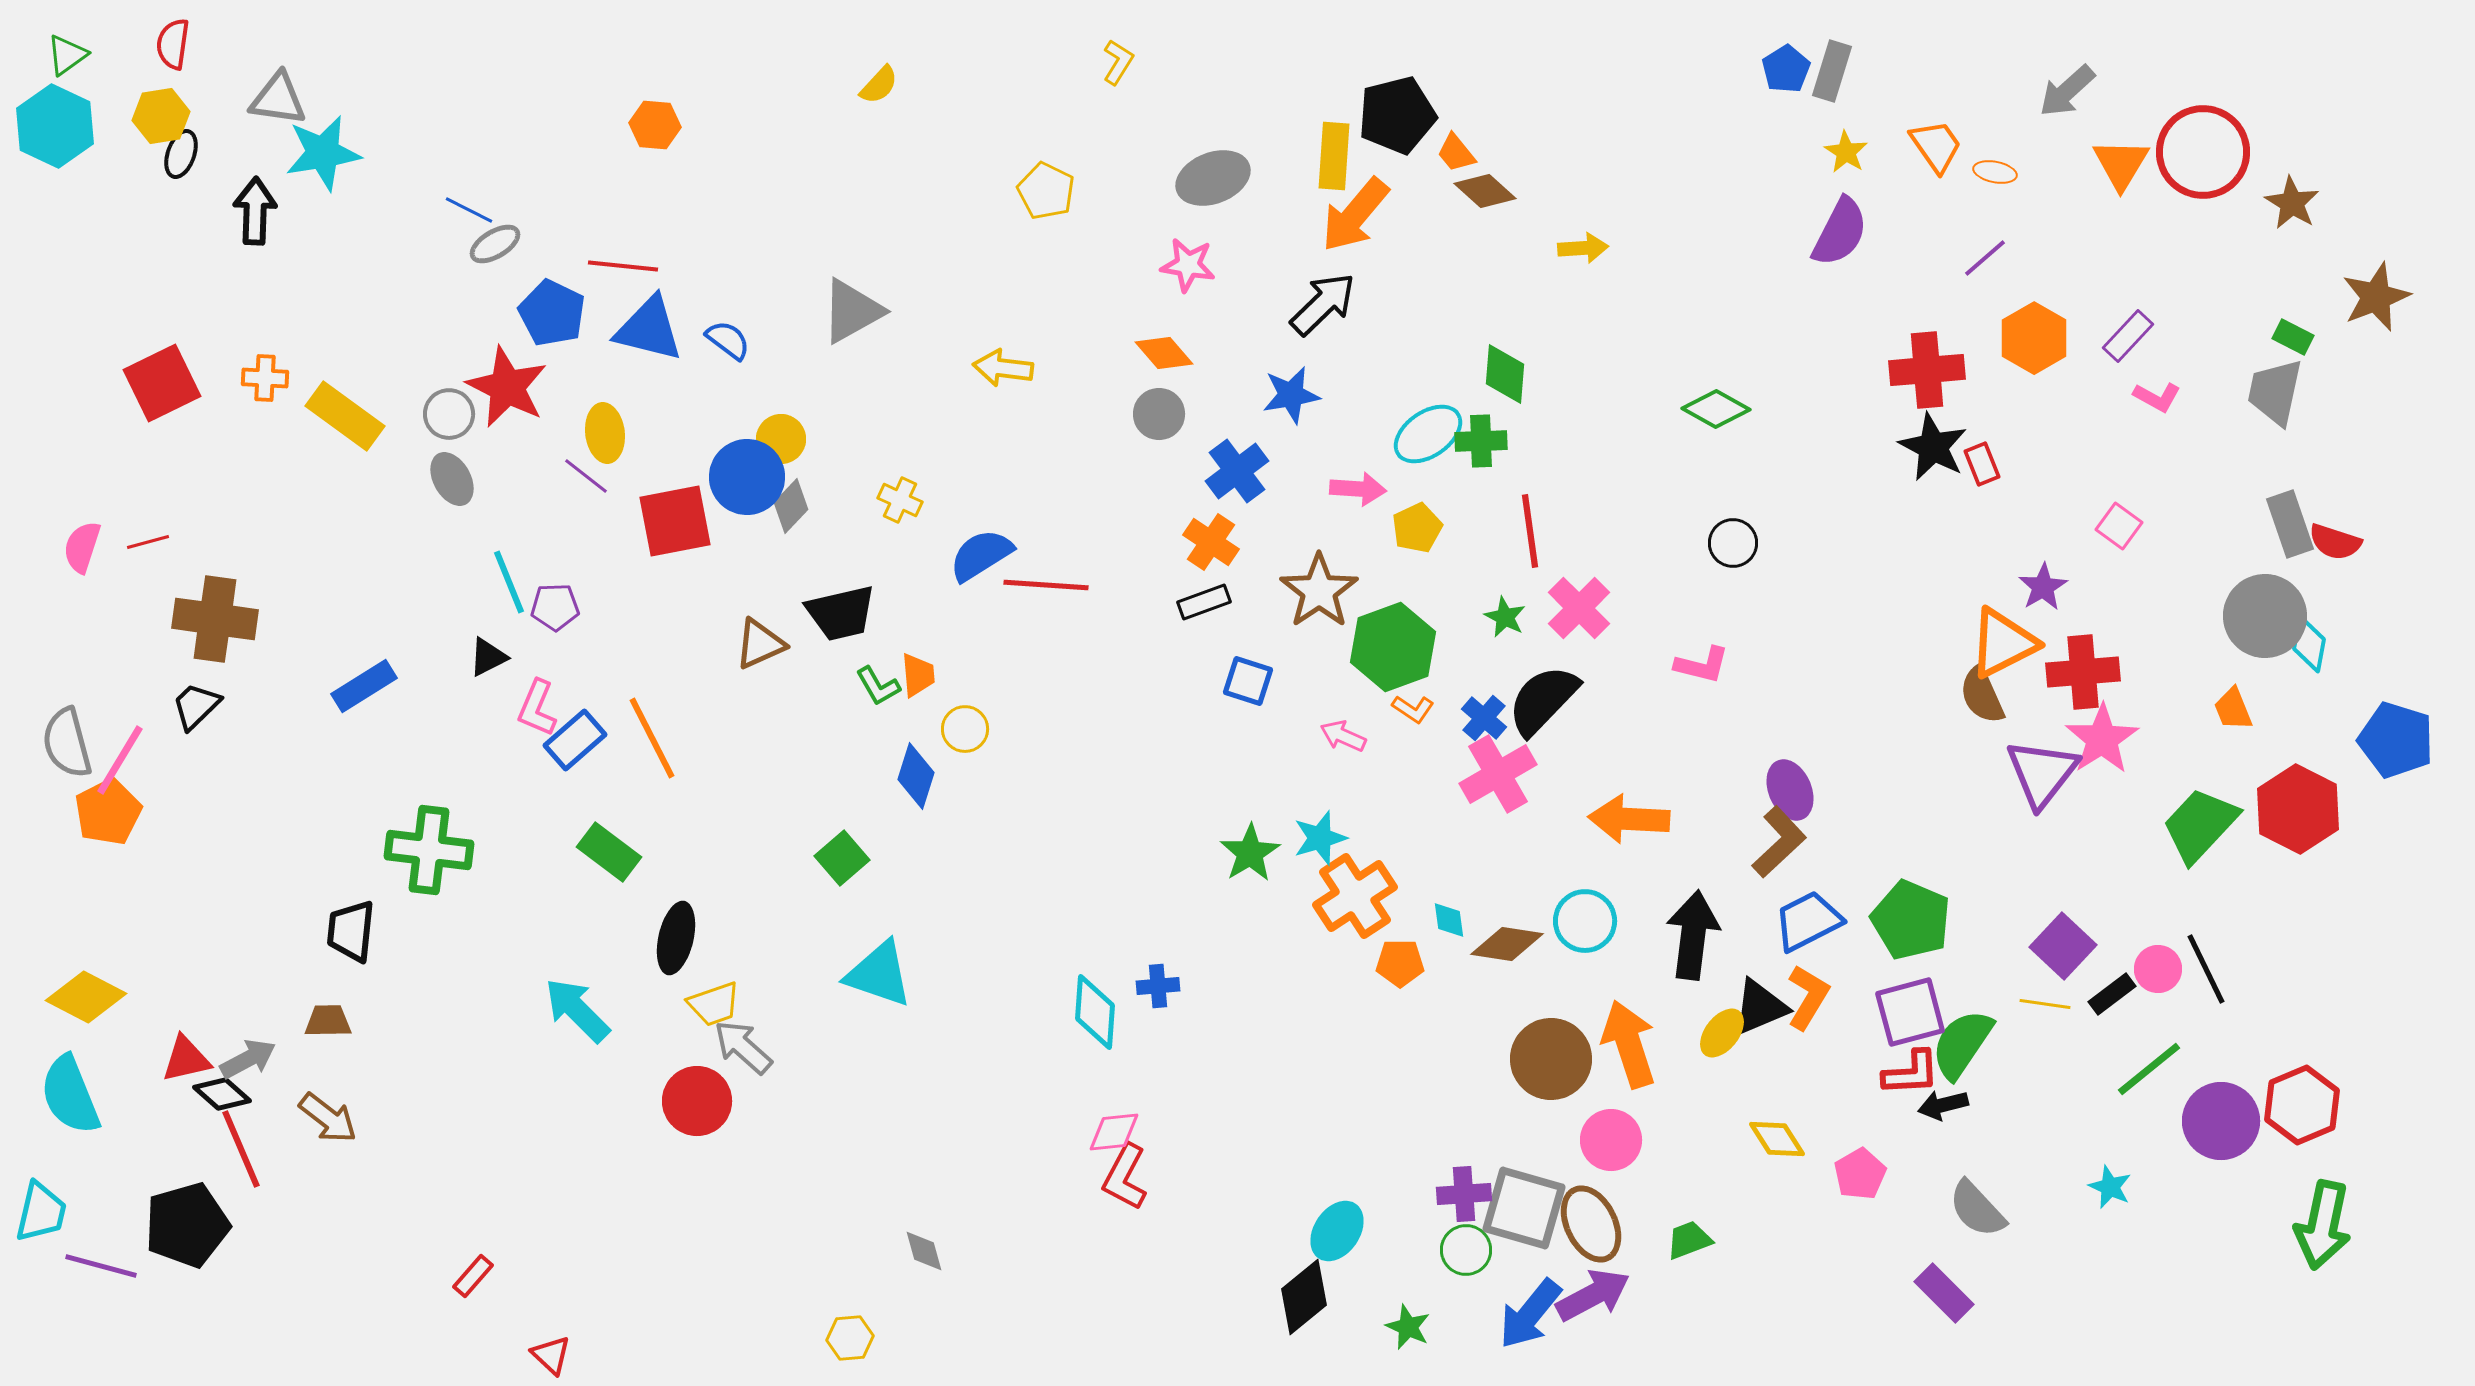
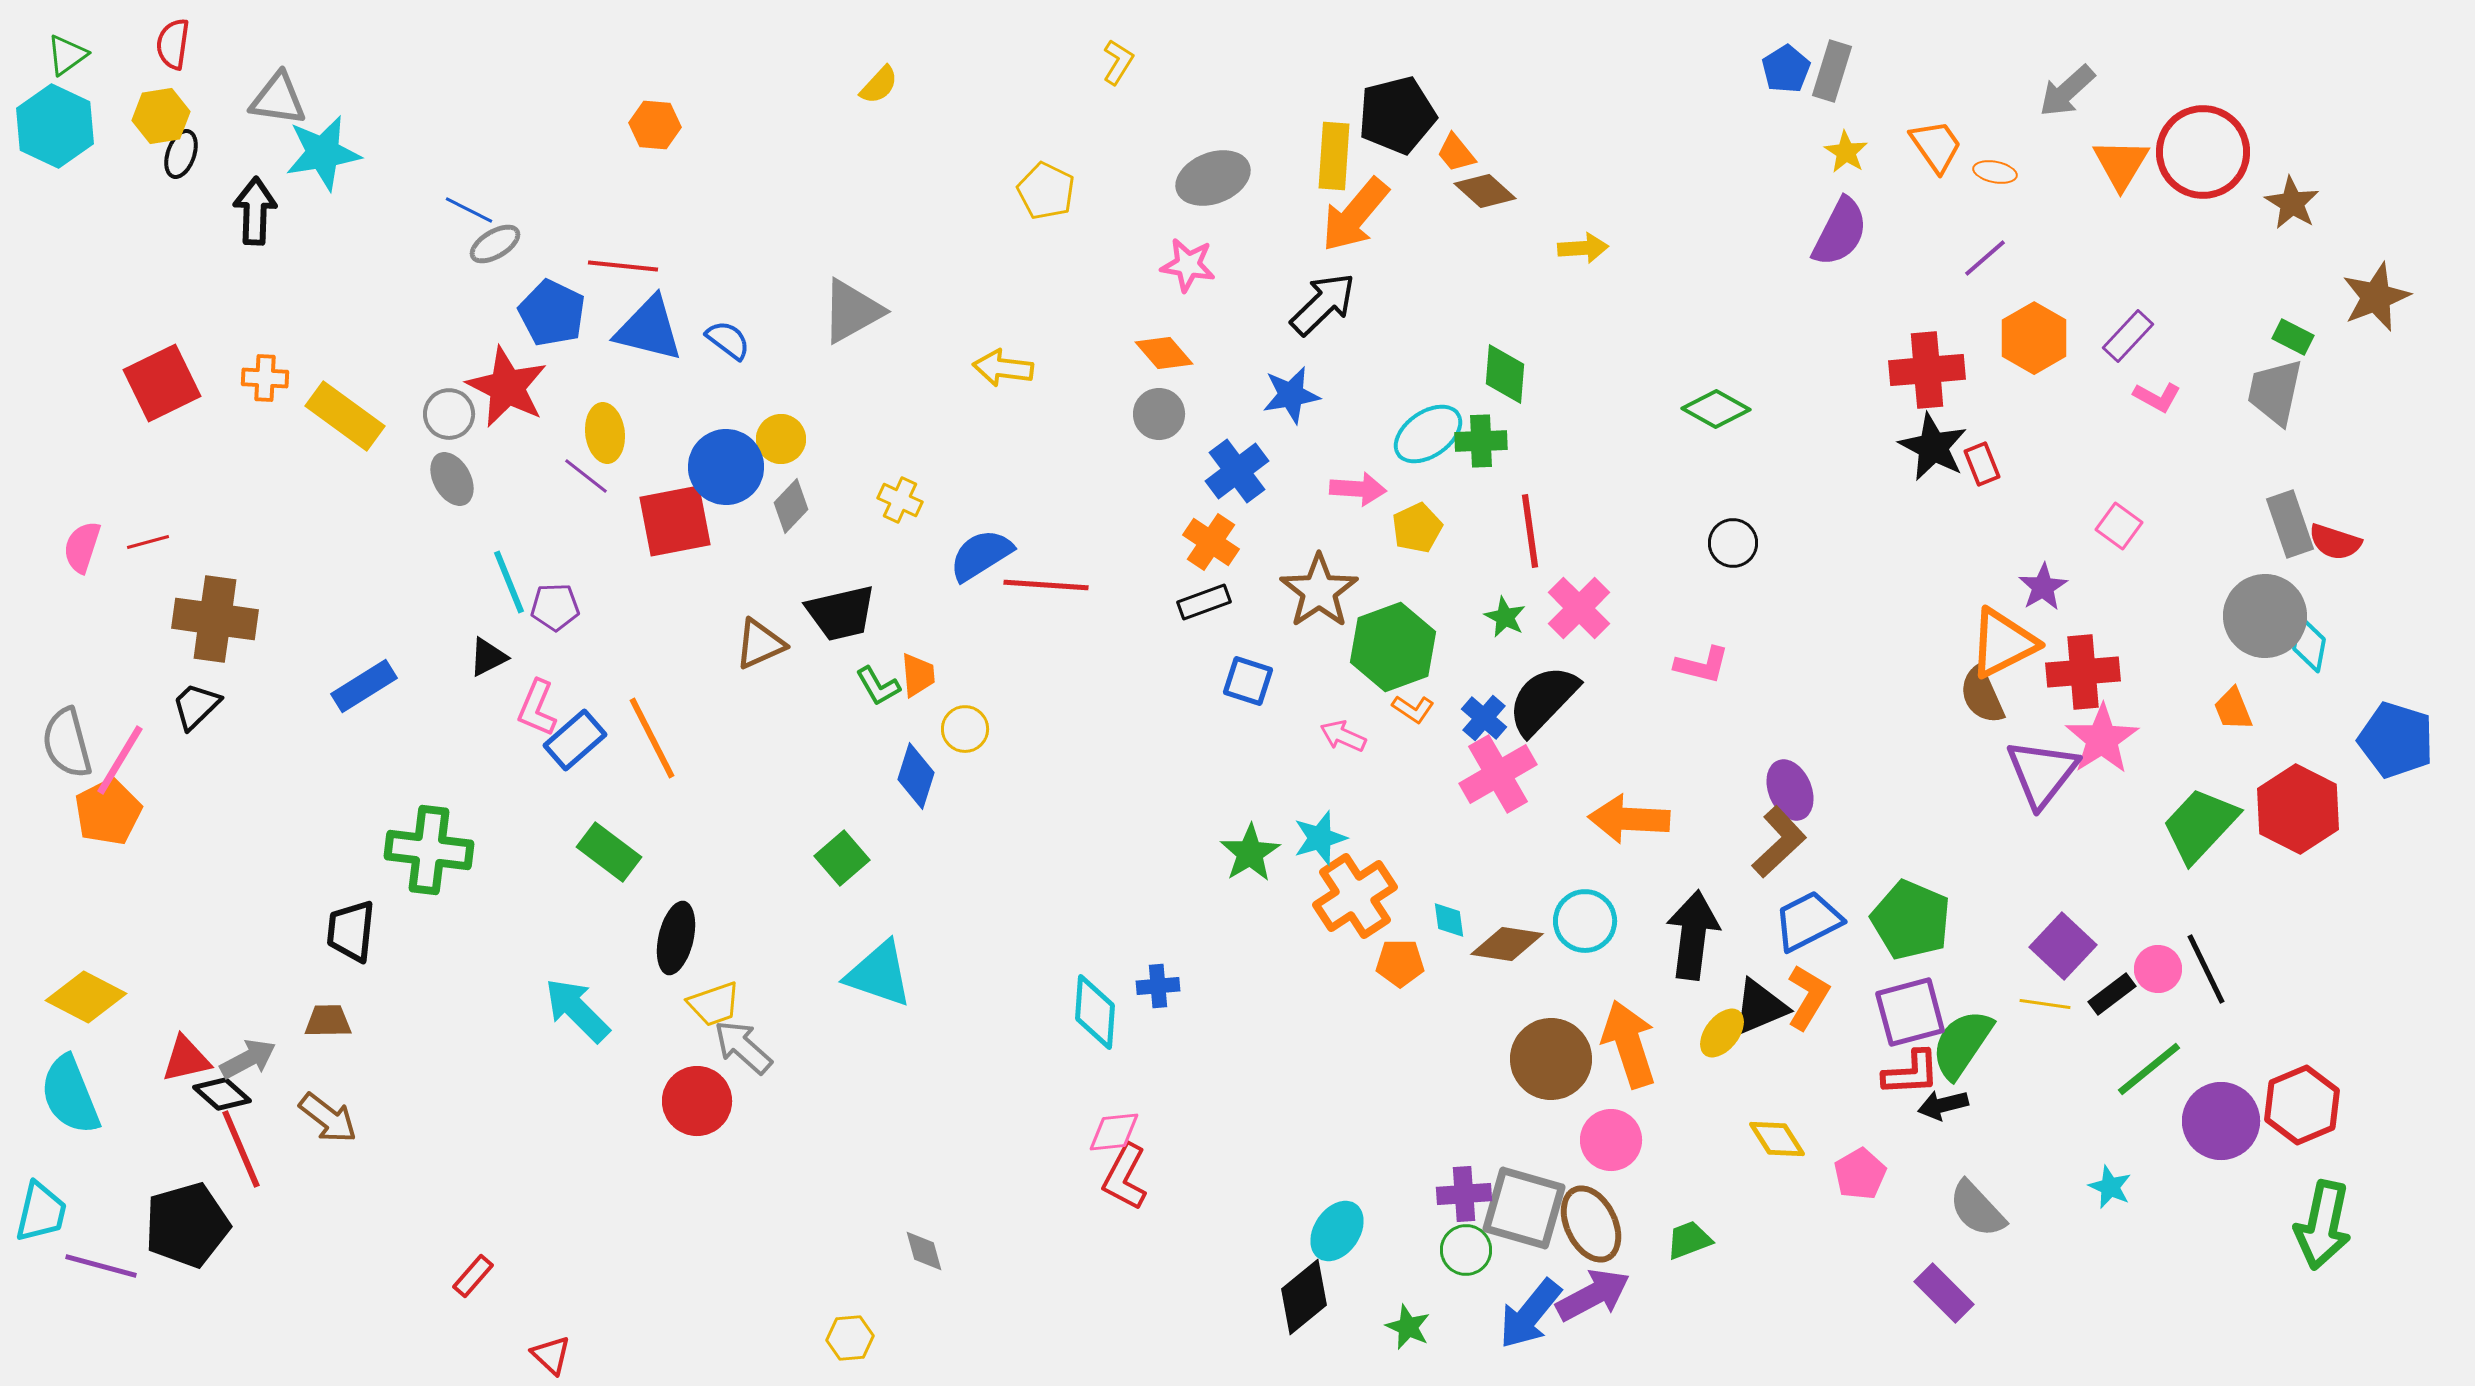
blue circle at (747, 477): moved 21 px left, 10 px up
